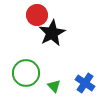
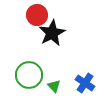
green circle: moved 3 px right, 2 px down
